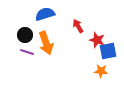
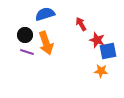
red arrow: moved 3 px right, 2 px up
